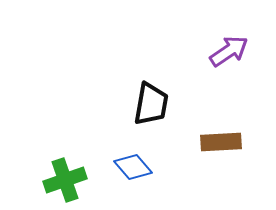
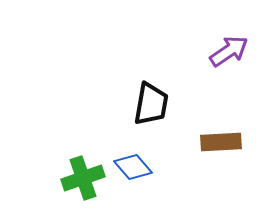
green cross: moved 18 px right, 2 px up
